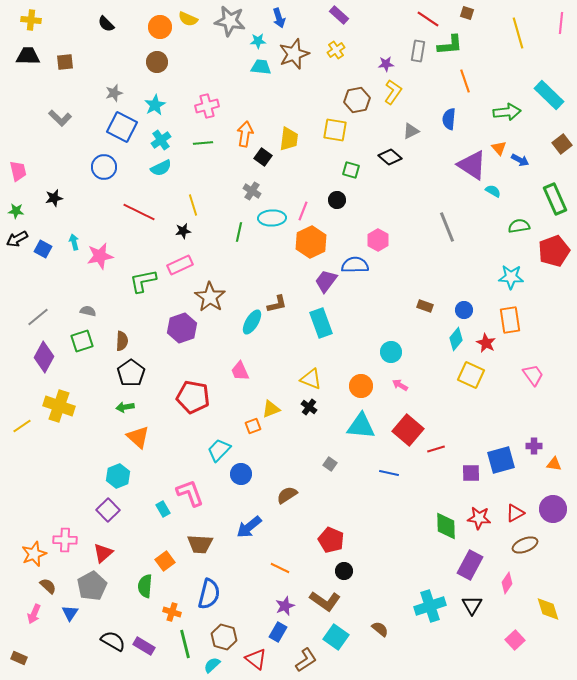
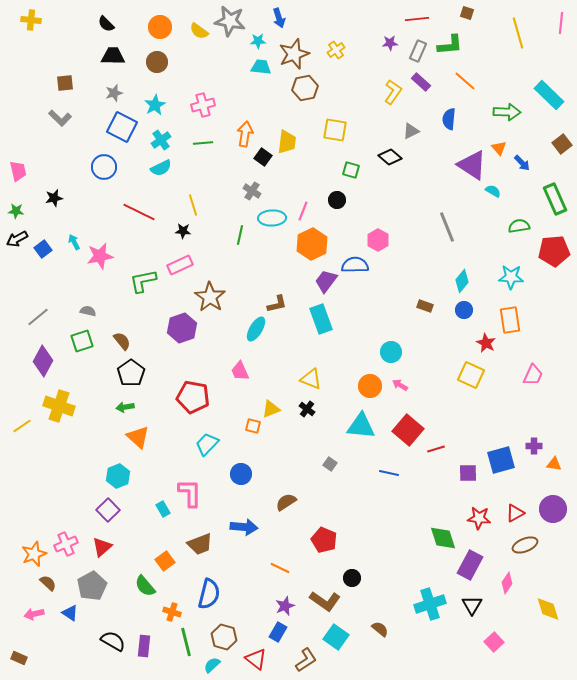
purple rectangle at (339, 15): moved 82 px right, 67 px down
yellow semicircle at (188, 19): moved 11 px right, 12 px down; rotated 12 degrees clockwise
red line at (428, 19): moved 11 px left; rotated 40 degrees counterclockwise
gray rectangle at (418, 51): rotated 15 degrees clockwise
black trapezoid at (28, 56): moved 85 px right
brown square at (65, 62): moved 21 px down
purple star at (386, 64): moved 4 px right, 21 px up
orange line at (465, 81): rotated 30 degrees counterclockwise
brown hexagon at (357, 100): moved 52 px left, 12 px up
pink cross at (207, 106): moved 4 px left, 1 px up
green arrow at (507, 112): rotated 8 degrees clockwise
yellow trapezoid at (289, 139): moved 2 px left, 3 px down
blue arrow at (520, 160): moved 2 px right, 3 px down; rotated 18 degrees clockwise
black star at (183, 231): rotated 14 degrees clockwise
green line at (239, 232): moved 1 px right, 3 px down
cyan arrow at (74, 242): rotated 14 degrees counterclockwise
orange hexagon at (311, 242): moved 1 px right, 2 px down
blue square at (43, 249): rotated 24 degrees clockwise
red pentagon at (554, 251): rotated 16 degrees clockwise
cyan ellipse at (252, 322): moved 4 px right, 7 px down
cyan rectangle at (321, 323): moved 4 px up
cyan diamond at (456, 339): moved 6 px right, 58 px up
brown semicircle at (122, 341): rotated 42 degrees counterclockwise
purple diamond at (44, 357): moved 1 px left, 4 px down
pink trapezoid at (533, 375): rotated 60 degrees clockwise
orange circle at (361, 386): moved 9 px right
black cross at (309, 407): moved 2 px left, 2 px down
orange square at (253, 426): rotated 35 degrees clockwise
cyan trapezoid at (219, 450): moved 12 px left, 6 px up
purple square at (471, 473): moved 3 px left
pink L-shape at (190, 493): rotated 20 degrees clockwise
brown semicircle at (287, 495): moved 1 px left, 7 px down
green diamond at (446, 526): moved 3 px left, 12 px down; rotated 16 degrees counterclockwise
blue arrow at (249, 527): moved 5 px left; rotated 136 degrees counterclockwise
pink cross at (65, 540): moved 1 px right, 4 px down; rotated 25 degrees counterclockwise
red pentagon at (331, 540): moved 7 px left
brown trapezoid at (200, 544): rotated 24 degrees counterclockwise
red triangle at (103, 553): moved 1 px left, 6 px up
black circle at (344, 571): moved 8 px right, 7 px down
brown semicircle at (48, 586): moved 3 px up
green semicircle at (145, 586): rotated 45 degrees counterclockwise
cyan cross at (430, 606): moved 2 px up
blue triangle at (70, 613): rotated 30 degrees counterclockwise
pink arrow at (34, 614): rotated 54 degrees clockwise
pink square at (515, 640): moved 21 px left, 2 px down
green line at (185, 644): moved 1 px right, 2 px up
purple rectangle at (144, 646): rotated 65 degrees clockwise
